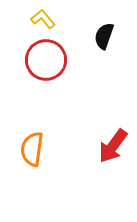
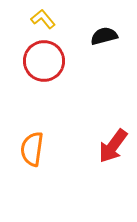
black semicircle: rotated 56 degrees clockwise
red circle: moved 2 px left, 1 px down
